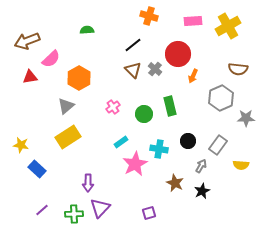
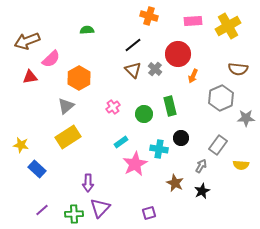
black circle: moved 7 px left, 3 px up
